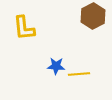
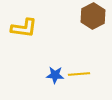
yellow L-shape: rotated 76 degrees counterclockwise
blue star: moved 1 px left, 9 px down
